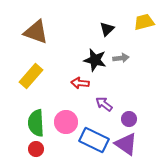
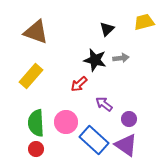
red arrow: moved 1 px left, 1 px down; rotated 48 degrees counterclockwise
blue rectangle: rotated 16 degrees clockwise
purple triangle: moved 1 px down
